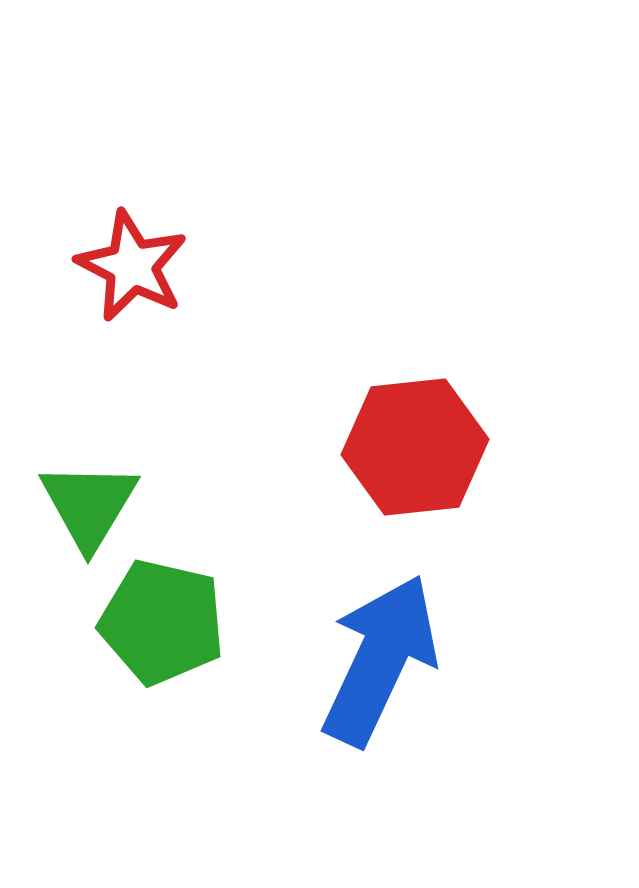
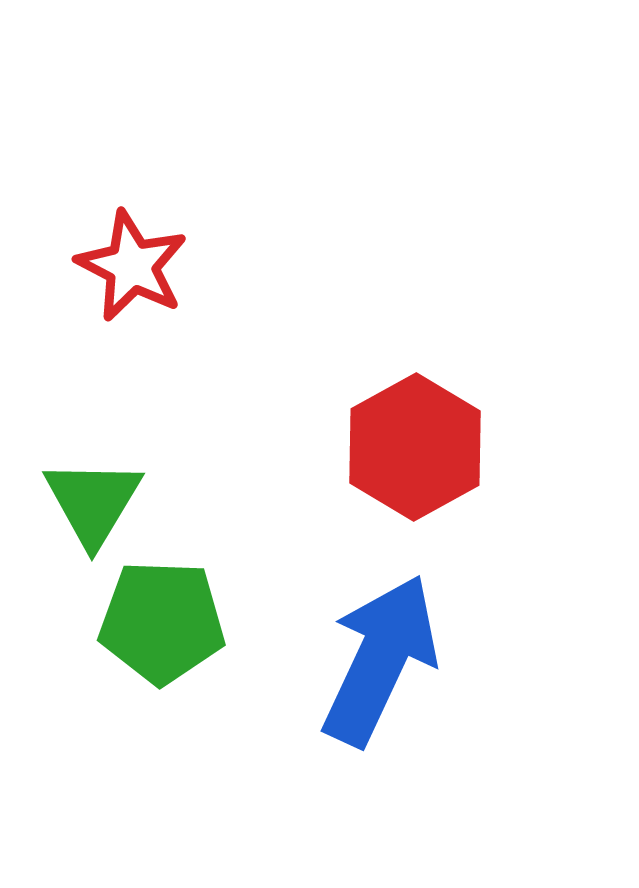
red hexagon: rotated 23 degrees counterclockwise
green triangle: moved 4 px right, 3 px up
green pentagon: rotated 11 degrees counterclockwise
